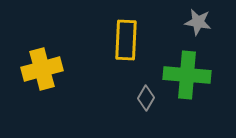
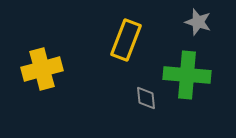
gray star: rotated 8 degrees clockwise
yellow rectangle: rotated 18 degrees clockwise
gray diamond: rotated 35 degrees counterclockwise
